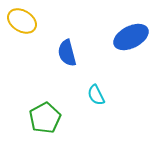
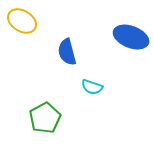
blue ellipse: rotated 48 degrees clockwise
blue semicircle: moved 1 px up
cyan semicircle: moved 4 px left, 8 px up; rotated 45 degrees counterclockwise
